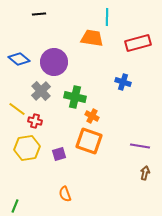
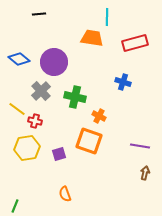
red rectangle: moved 3 px left
orange cross: moved 7 px right
